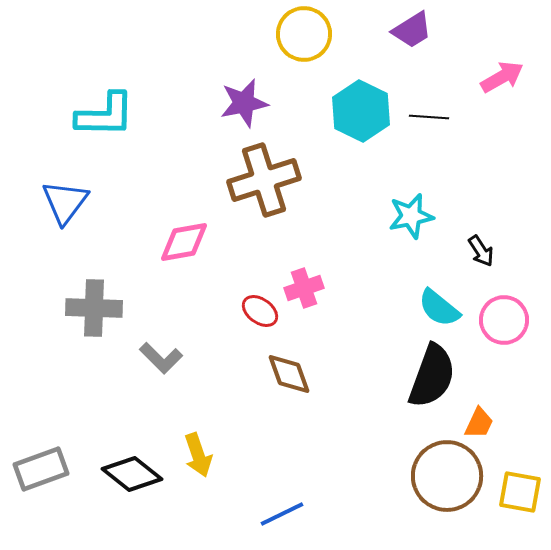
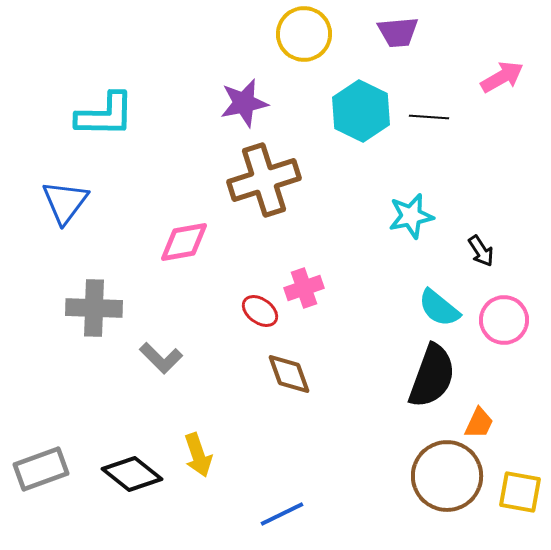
purple trapezoid: moved 14 px left, 2 px down; rotated 27 degrees clockwise
